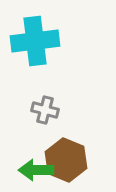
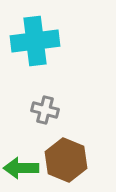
green arrow: moved 15 px left, 2 px up
